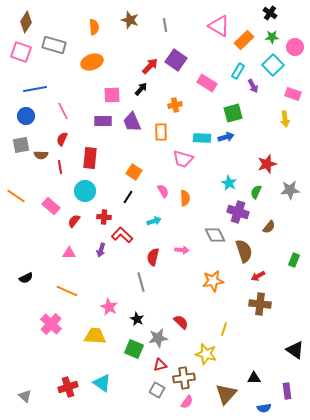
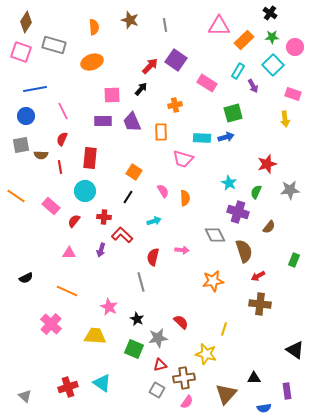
pink triangle at (219, 26): rotated 30 degrees counterclockwise
